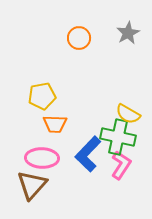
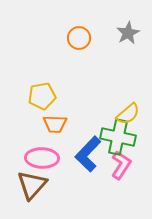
yellow semicircle: rotated 70 degrees counterclockwise
